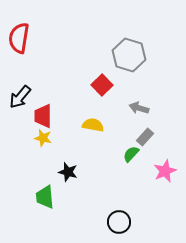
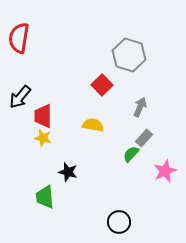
gray arrow: moved 1 px right, 1 px up; rotated 96 degrees clockwise
gray rectangle: moved 1 px left, 1 px down
